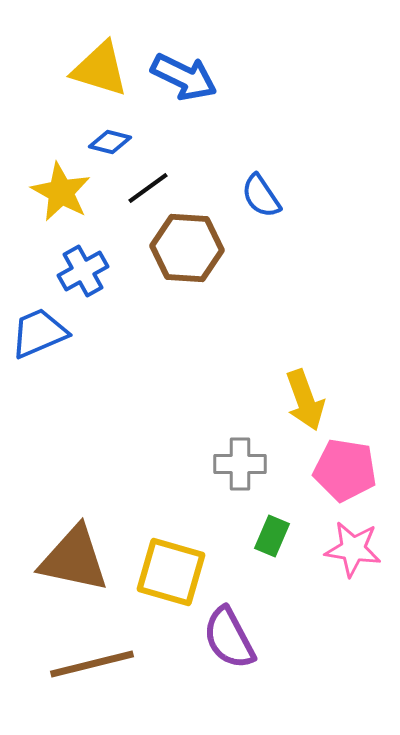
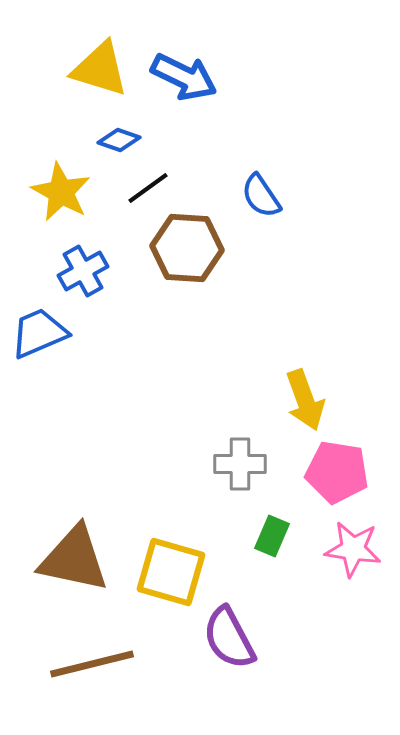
blue diamond: moved 9 px right, 2 px up; rotated 6 degrees clockwise
pink pentagon: moved 8 px left, 2 px down
